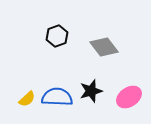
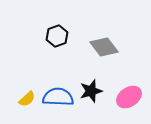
blue semicircle: moved 1 px right
